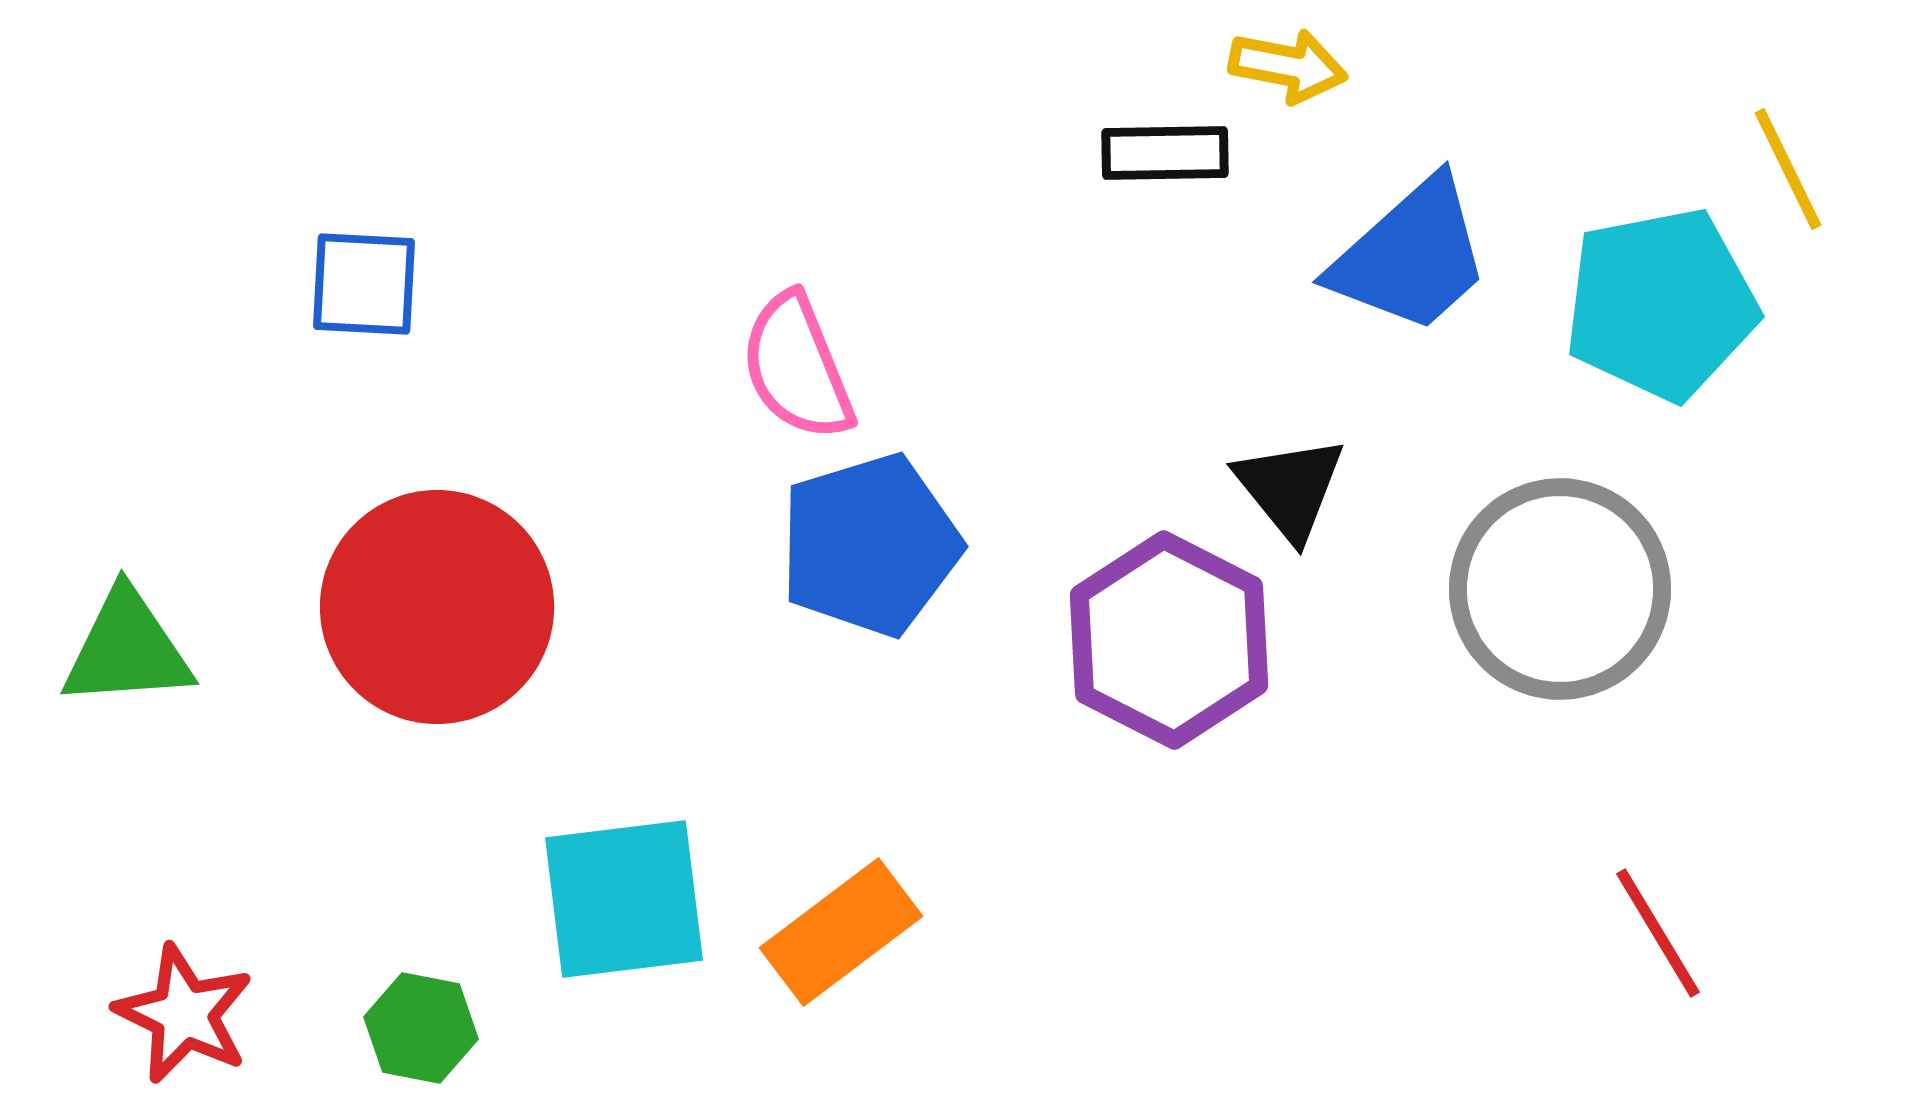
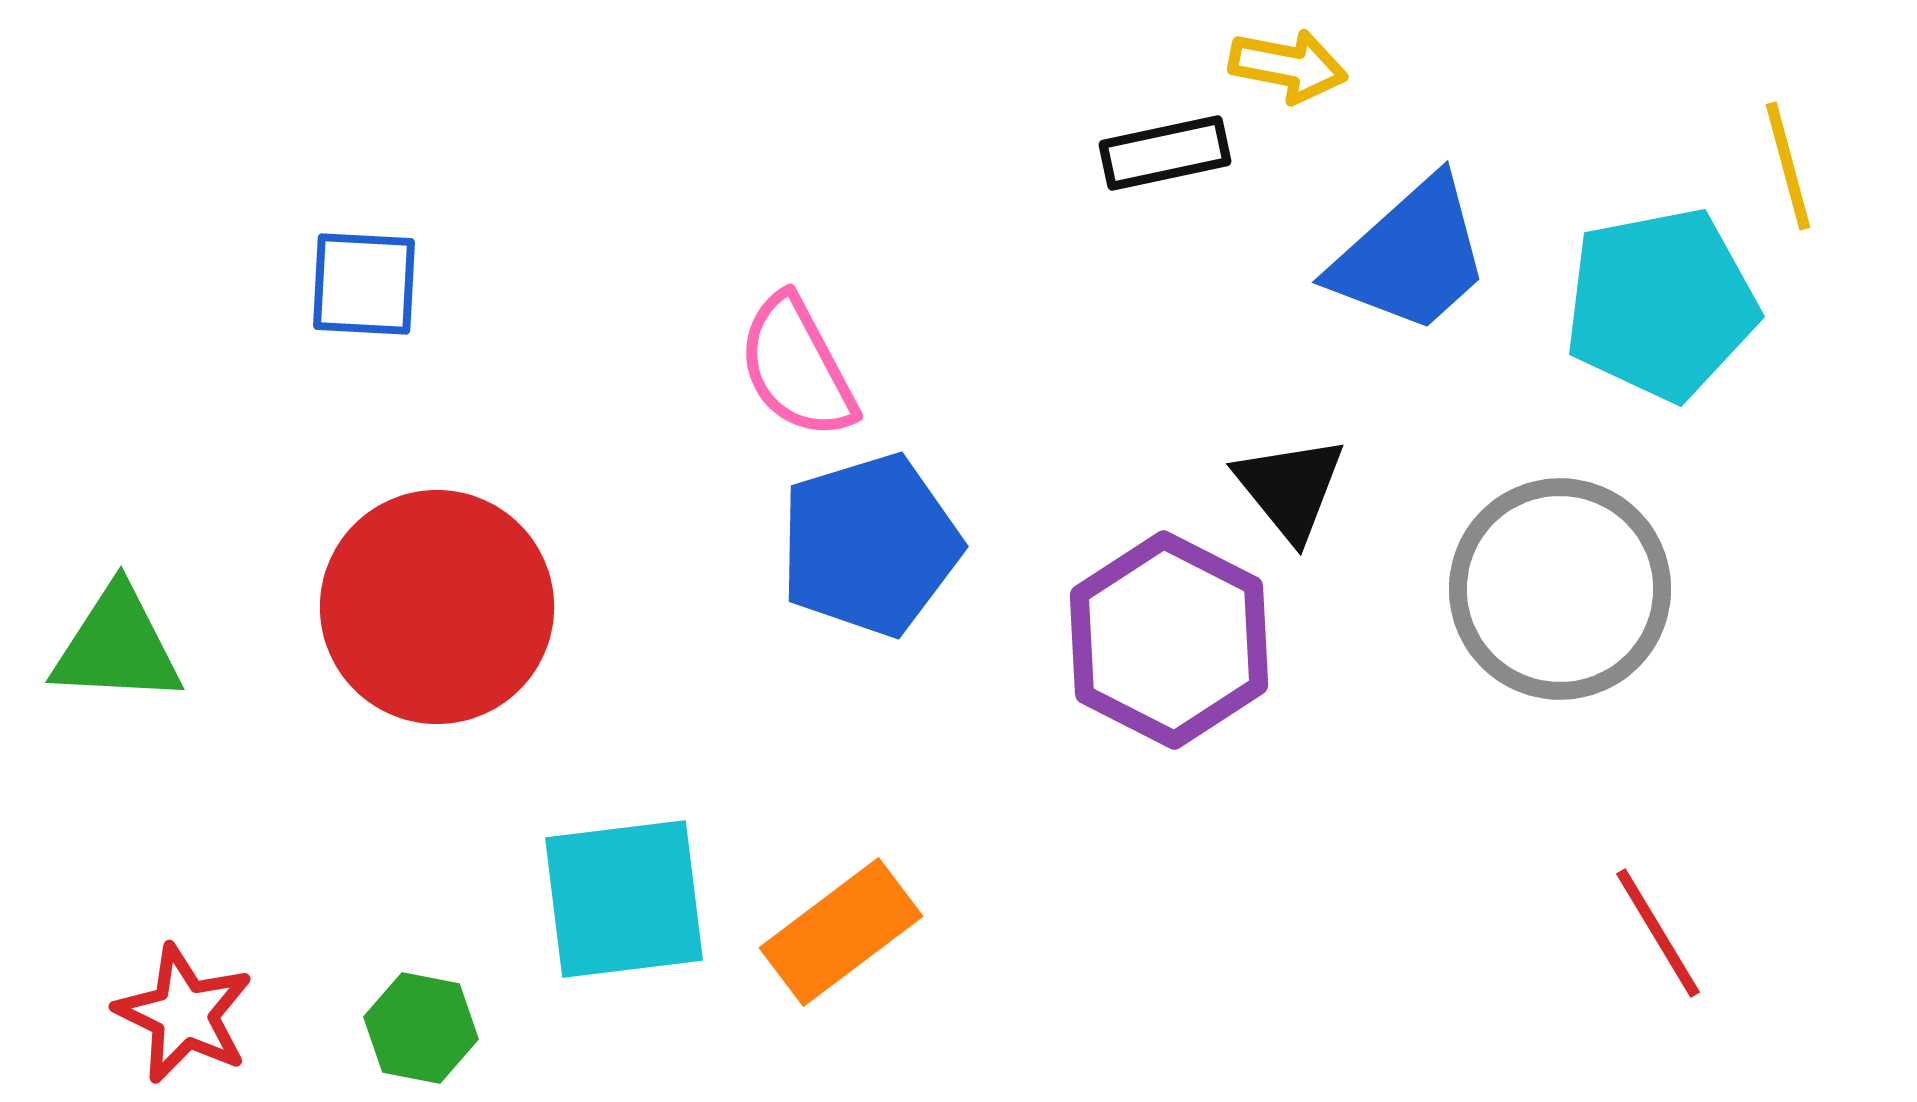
black rectangle: rotated 11 degrees counterclockwise
yellow line: moved 3 px up; rotated 11 degrees clockwise
pink semicircle: rotated 6 degrees counterclockwise
green triangle: moved 10 px left, 3 px up; rotated 7 degrees clockwise
